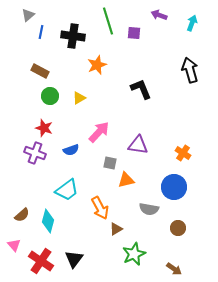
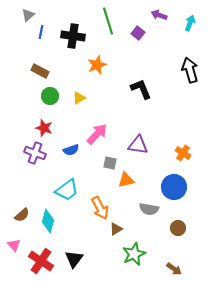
cyan arrow: moved 2 px left
purple square: moved 4 px right; rotated 32 degrees clockwise
pink arrow: moved 2 px left, 2 px down
